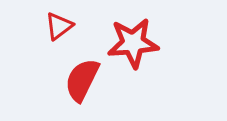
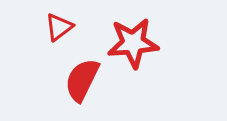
red triangle: moved 1 px down
